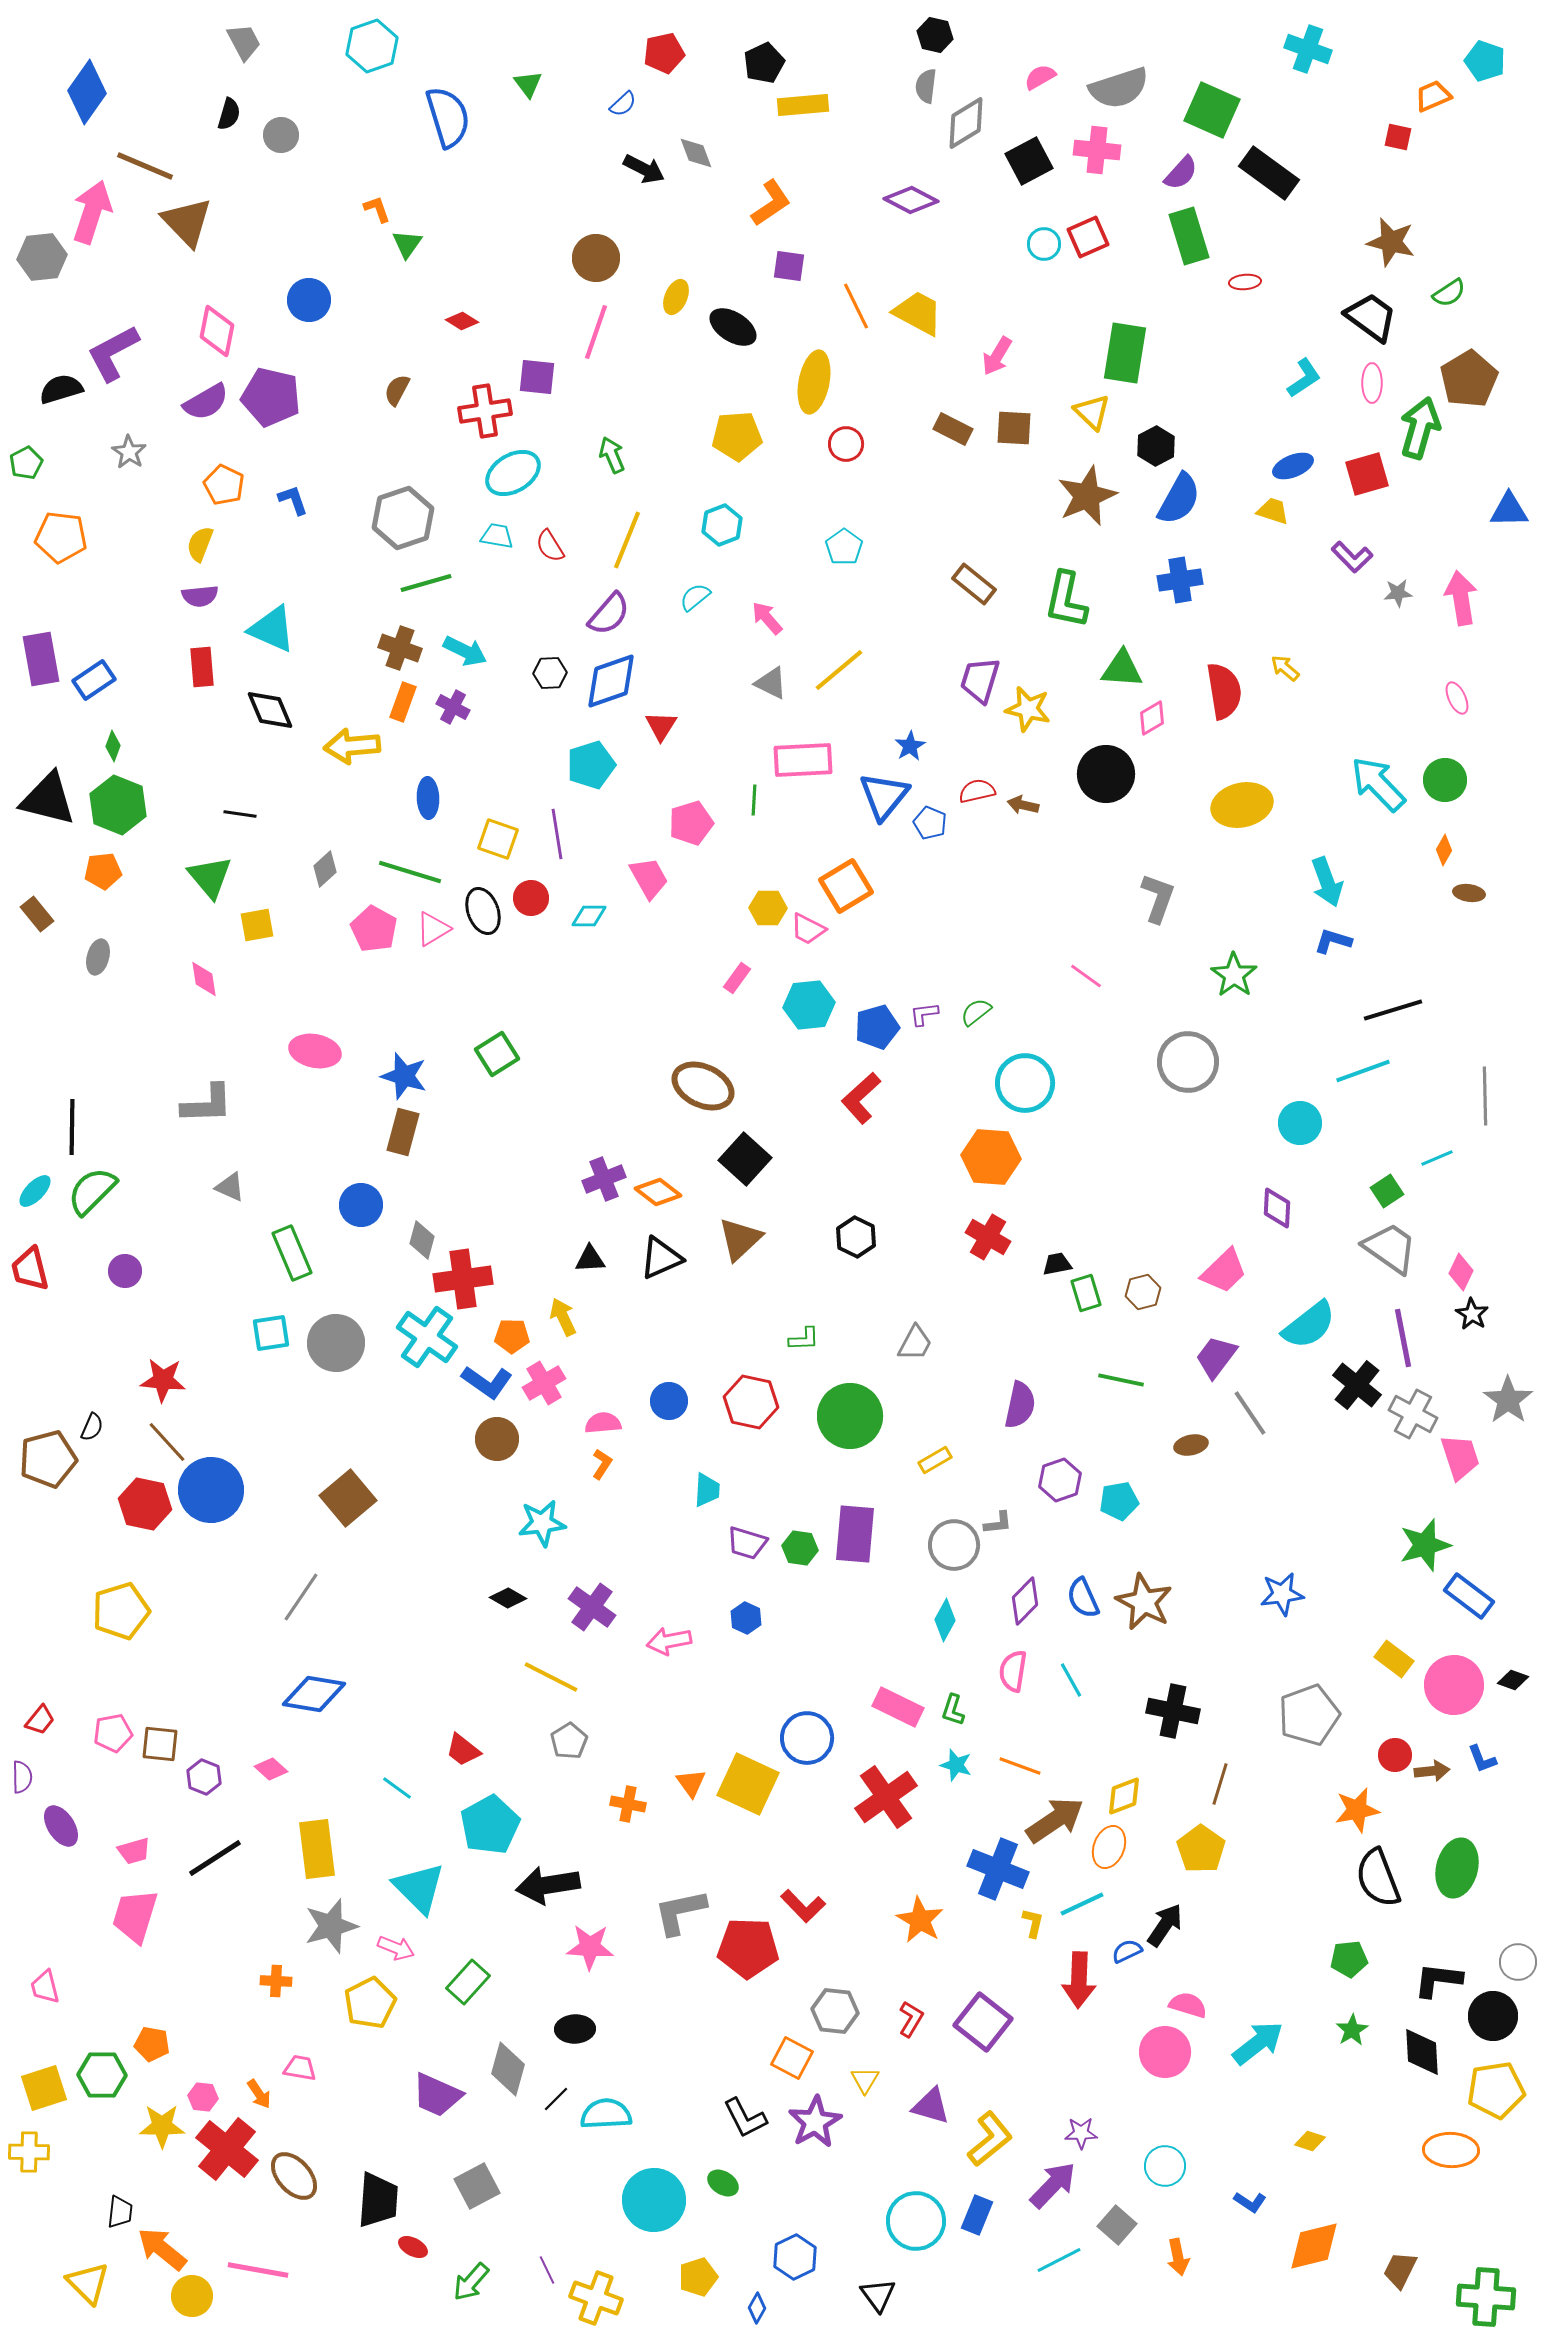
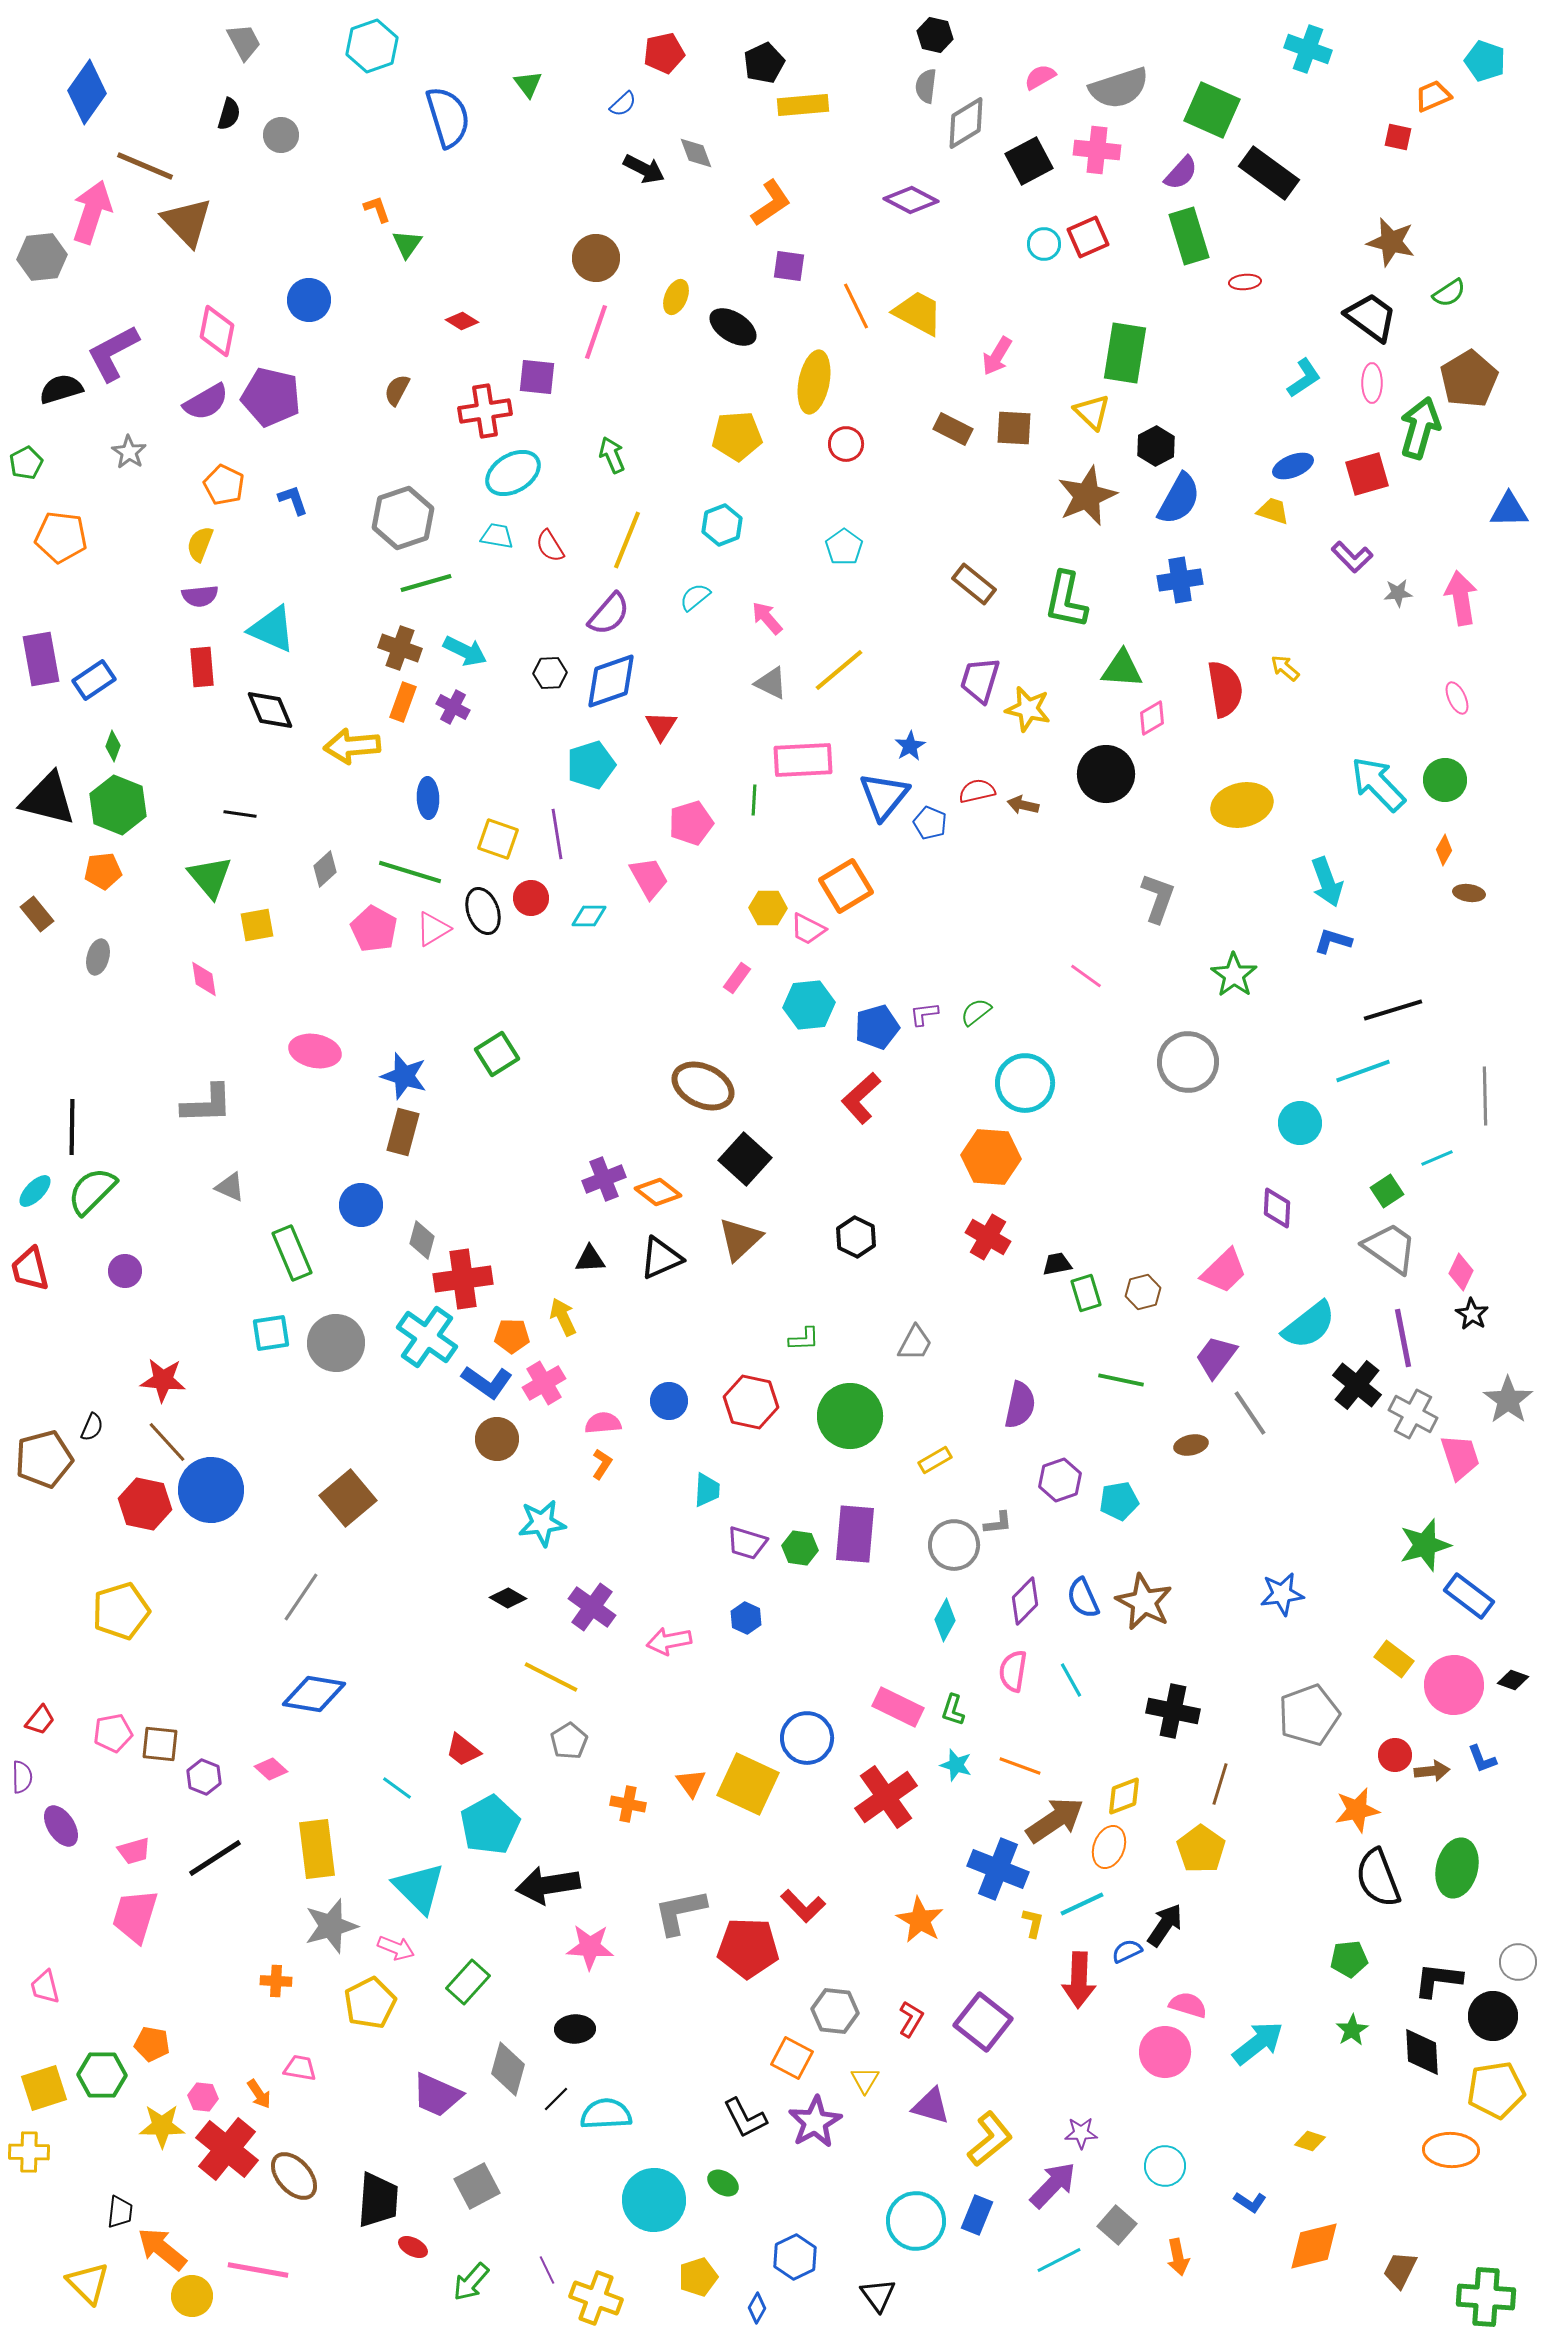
red semicircle at (1224, 691): moved 1 px right, 2 px up
brown pentagon at (48, 1459): moved 4 px left
